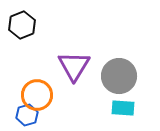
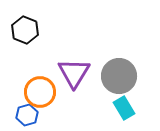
black hexagon: moved 3 px right, 5 px down; rotated 16 degrees counterclockwise
purple triangle: moved 7 px down
orange circle: moved 3 px right, 3 px up
cyan rectangle: moved 1 px right; rotated 55 degrees clockwise
